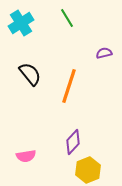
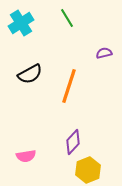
black semicircle: rotated 100 degrees clockwise
